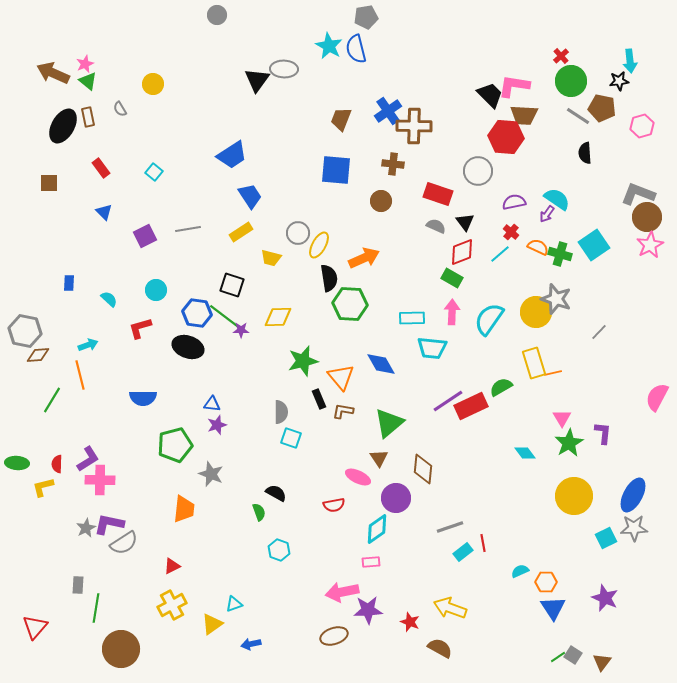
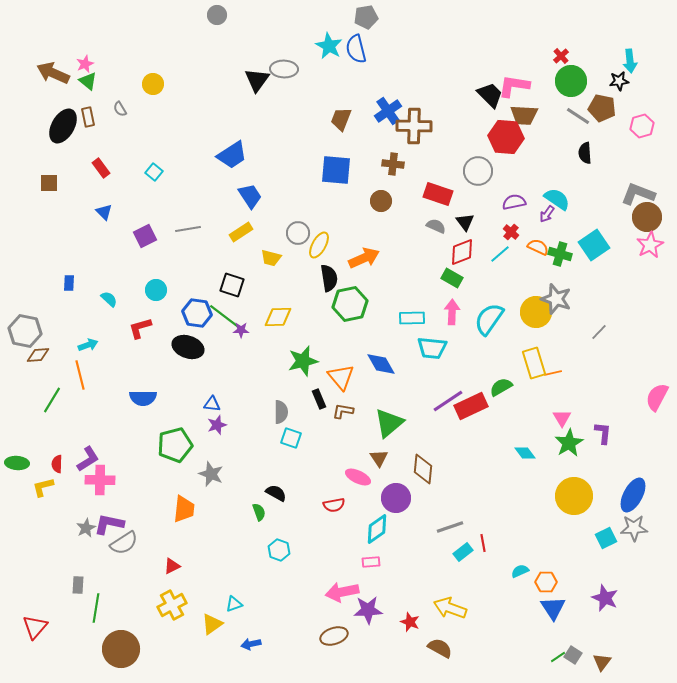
green hexagon at (350, 304): rotated 16 degrees counterclockwise
